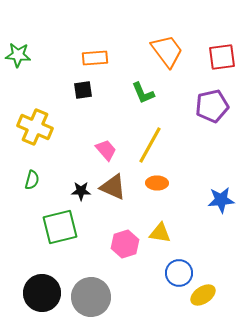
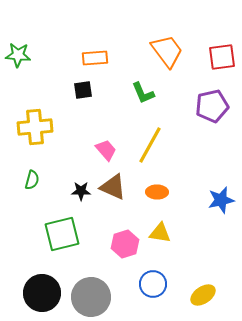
yellow cross: rotated 28 degrees counterclockwise
orange ellipse: moved 9 px down
blue star: rotated 8 degrees counterclockwise
green square: moved 2 px right, 7 px down
blue circle: moved 26 px left, 11 px down
